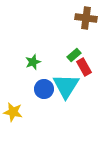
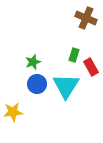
brown cross: rotated 15 degrees clockwise
green rectangle: rotated 32 degrees counterclockwise
red rectangle: moved 7 px right
blue circle: moved 7 px left, 5 px up
yellow star: rotated 18 degrees counterclockwise
